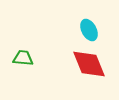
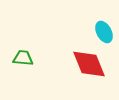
cyan ellipse: moved 15 px right, 2 px down
